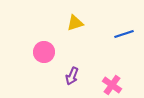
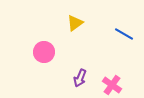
yellow triangle: rotated 18 degrees counterclockwise
blue line: rotated 48 degrees clockwise
purple arrow: moved 8 px right, 2 px down
